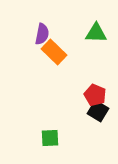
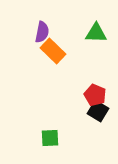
purple semicircle: moved 2 px up
orange rectangle: moved 1 px left, 1 px up
